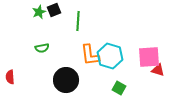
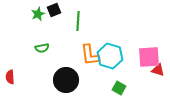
green star: moved 1 px left, 2 px down
